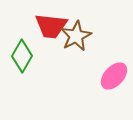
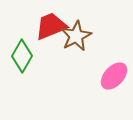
red trapezoid: rotated 152 degrees clockwise
